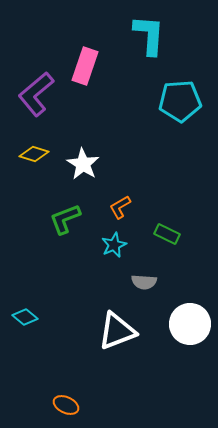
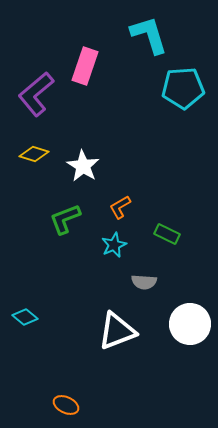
cyan L-shape: rotated 21 degrees counterclockwise
cyan pentagon: moved 3 px right, 13 px up
white star: moved 2 px down
